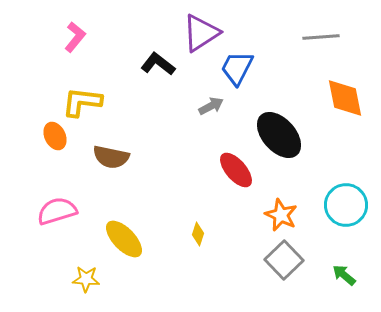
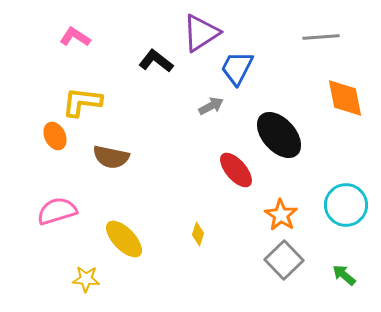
pink L-shape: rotated 96 degrees counterclockwise
black L-shape: moved 2 px left, 3 px up
orange star: rotated 8 degrees clockwise
